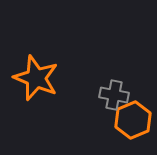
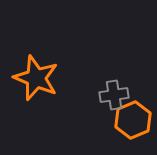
gray cross: rotated 20 degrees counterclockwise
